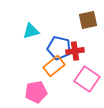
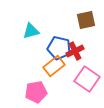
brown square: moved 2 px left
red cross: rotated 18 degrees counterclockwise
